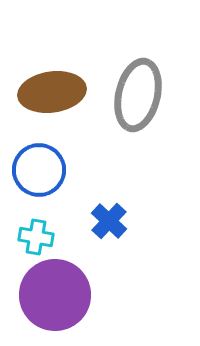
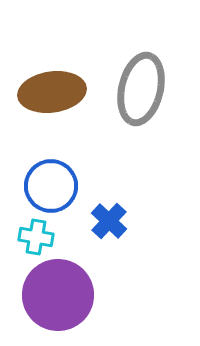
gray ellipse: moved 3 px right, 6 px up
blue circle: moved 12 px right, 16 px down
purple circle: moved 3 px right
